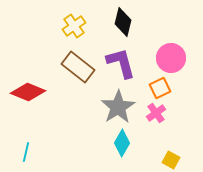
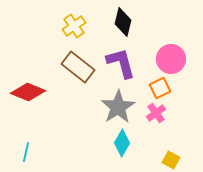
pink circle: moved 1 px down
